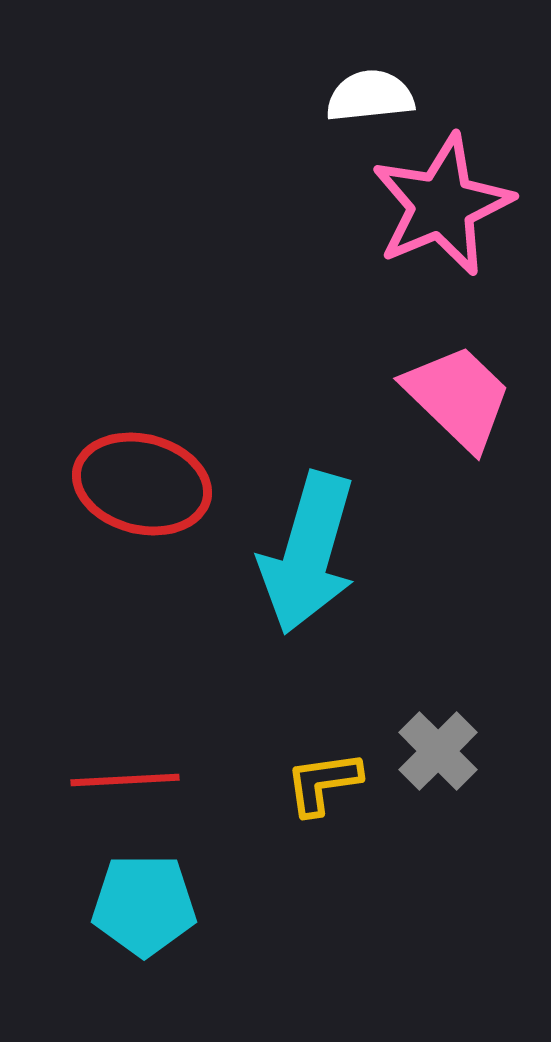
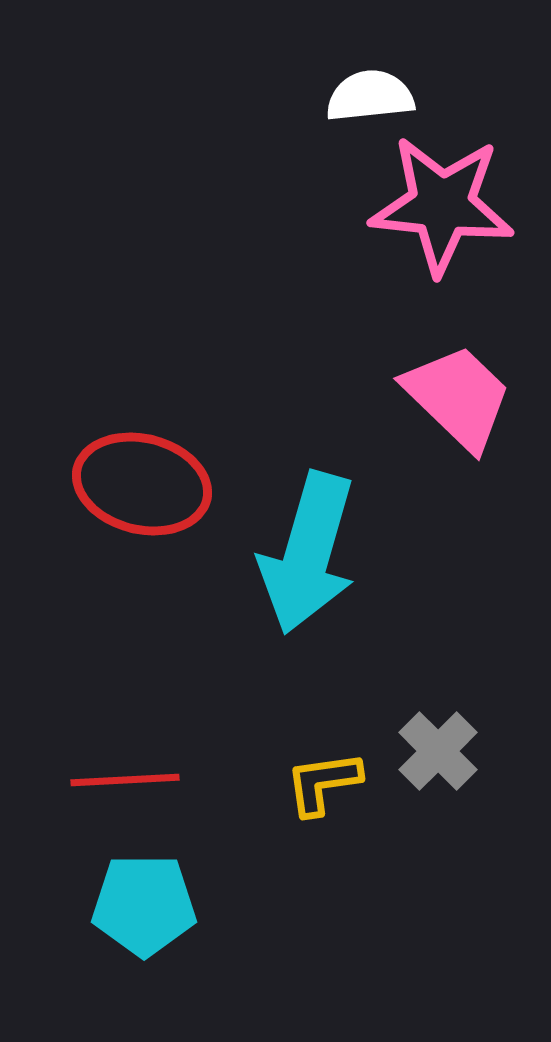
pink star: rotated 29 degrees clockwise
